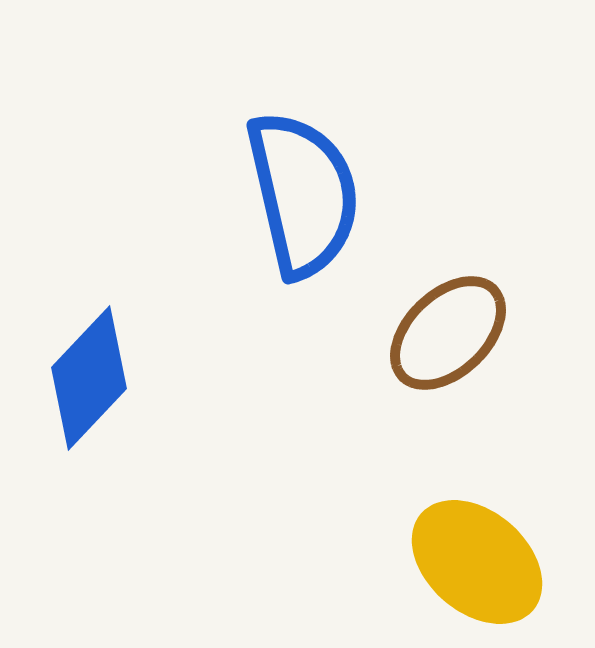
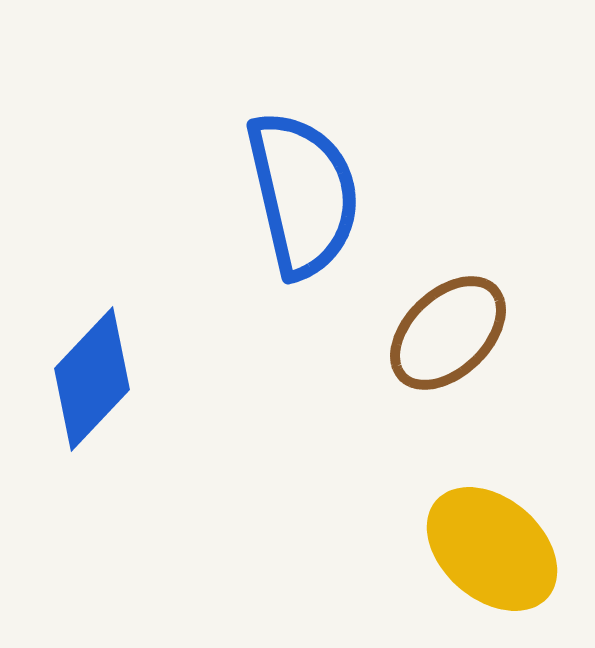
blue diamond: moved 3 px right, 1 px down
yellow ellipse: moved 15 px right, 13 px up
